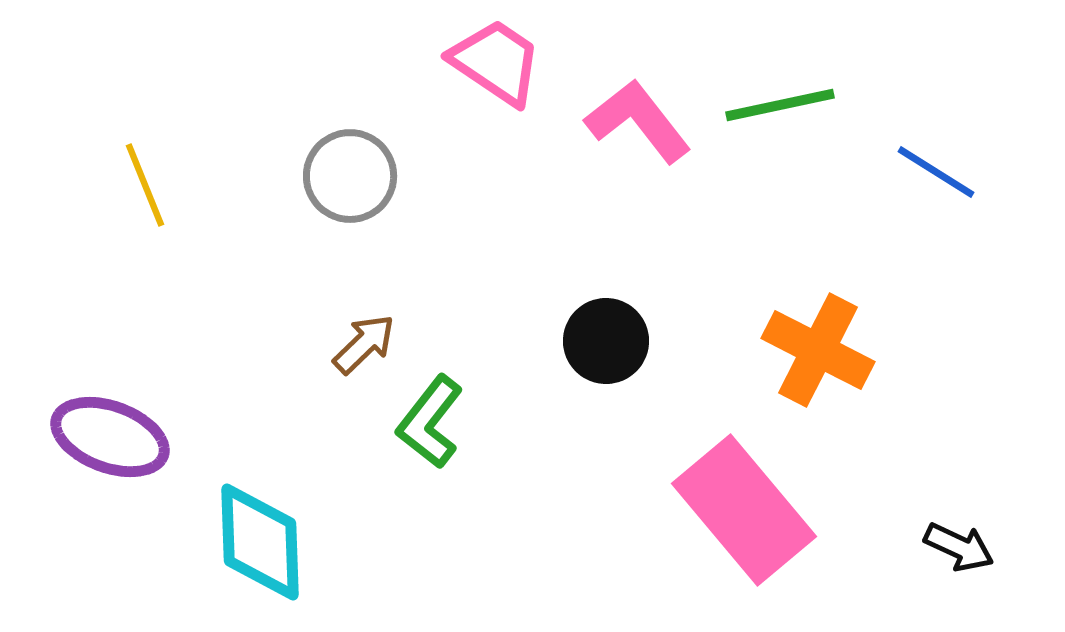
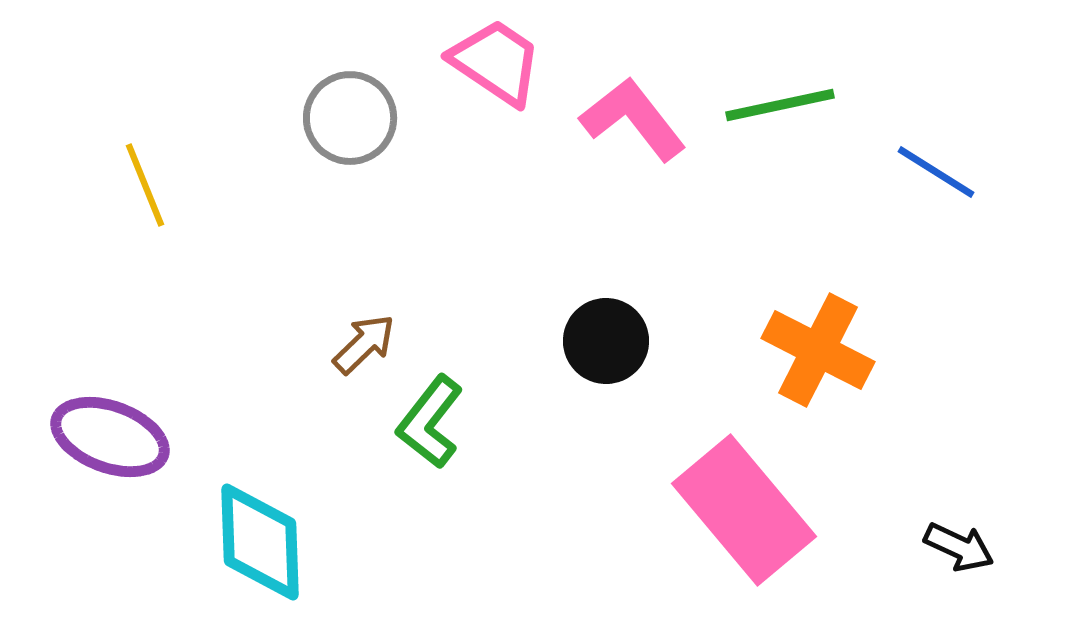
pink L-shape: moved 5 px left, 2 px up
gray circle: moved 58 px up
